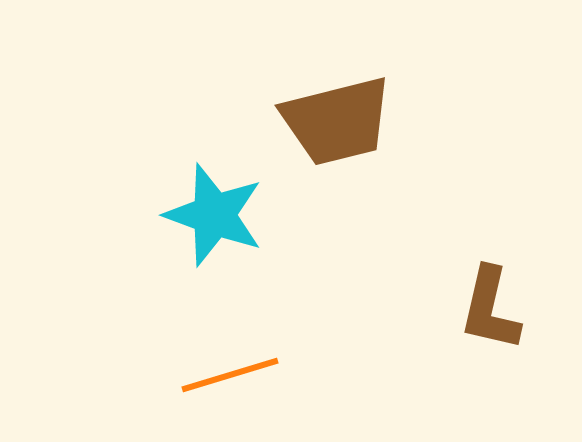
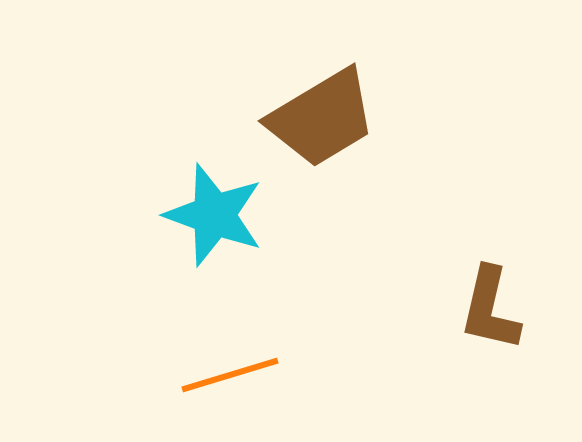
brown trapezoid: moved 15 px left, 3 px up; rotated 17 degrees counterclockwise
